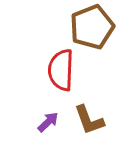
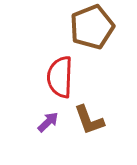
red semicircle: moved 1 px left, 7 px down
